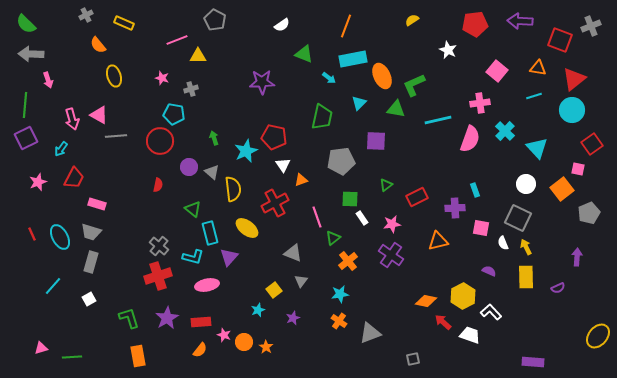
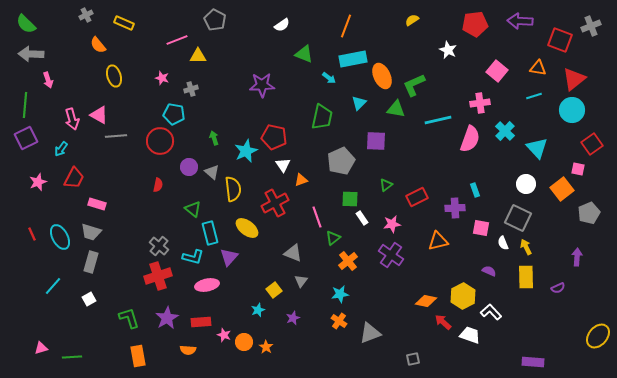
purple star at (262, 82): moved 3 px down
gray pentagon at (341, 161): rotated 16 degrees counterclockwise
orange semicircle at (200, 350): moved 12 px left; rotated 56 degrees clockwise
